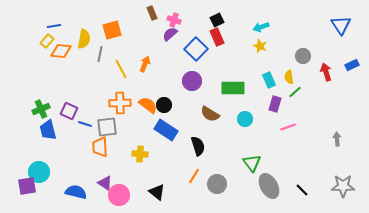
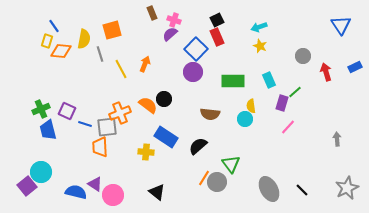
blue line at (54, 26): rotated 64 degrees clockwise
cyan arrow at (261, 27): moved 2 px left
yellow rectangle at (47, 41): rotated 24 degrees counterclockwise
gray line at (100, 54): rotated 28 degrees counterclockwise
blue rectangle at (352, 65): moved 3 px right, 2 px down
yellow semicircle at (289, 77): moved 38 px left, 29 px down
purple circle at (192, 81): moved 1 px right, 9 px up
green rectangle at (233, 88): moved 7 px up
orange cross at (120, 103): moved 10 px down; rotated 20 degrees counterclockwise
purple rectangle at (275, 104): moved 7 px right, 1 px up
black circle at (164, 105): moved 6 px up
purple square at (69, 111): moved 2 px left
brown semicircle at (210, 114): rotated 24 degrees counterclockwise
pink line at (288, 127): rotated 28 degrees counterclockwise
blue rectangle at (166, 130): moved 7 px down
black semicircle at (198, 146): rotated 114 degrees counterclockwise
yellow cross at (140, 154): moved 6 px right, 2 px up
green triangle at (252, 163): moved 21 px left, 1 px down
cyan circle at (39, 172): moved 2 px right
orange line at (194, 176): moved 10 px right, 2 px down
purple triangle at (105, 183): moved 10 px left, 1 px down
gray circle at (217, 184): moved 2 px up
purple square at (27, 186): rotated 30 degrees counterclockwise
gray ellipse at (269, 186): moved 3 px down
gray star at (343, 186): moved 4 px right, 2 px down; rotated 25 degrees counterclockwise
pink circle at (119, 195): moved 6 px left
